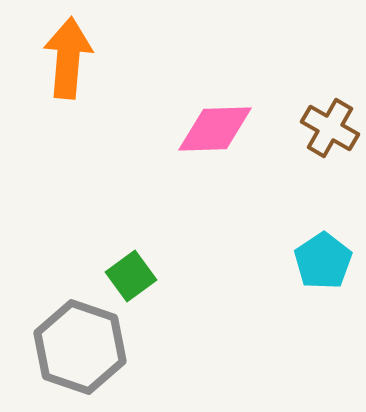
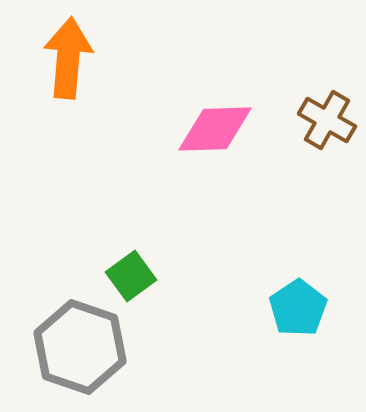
brown cross: moved 3 px left, 8 px up
cyan pentagon: moved 25 px left, 47 px down
